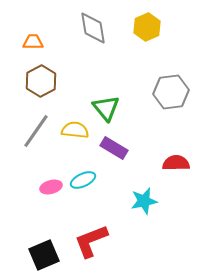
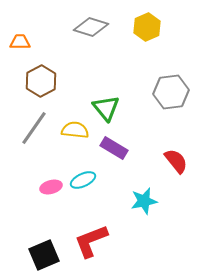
gray diamond: moved 2 px left, 1 px up; rotated 64 degrees counterclockwise
orange trapezoid: moved 13 px left
gray line: moved 2 px left, 3 px up
red semicircle: moved 2 px up; rotated 52 degrees clockwise
